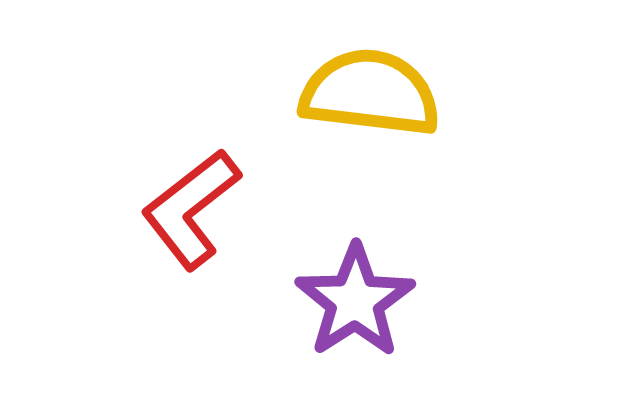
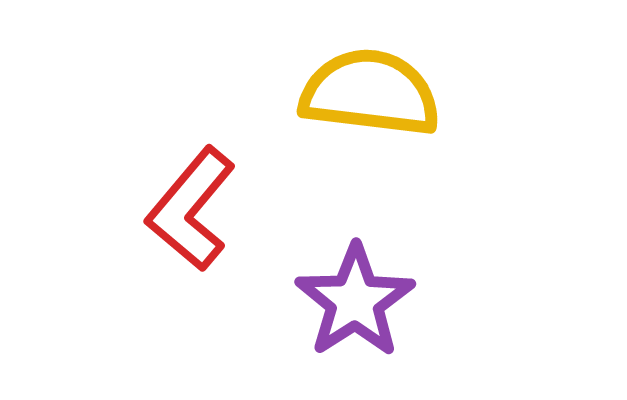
red L-shape: rotated 12 degrees counterclockwise
